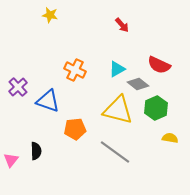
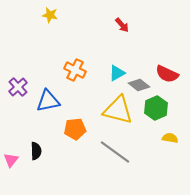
red semicircle: moved 8 px right, 9 px down
cyan triangle: moved 4 px down
gray diamond: moved 1 px right, 1 px down
blue triangle: rotated 30 degrees counterclockwise
